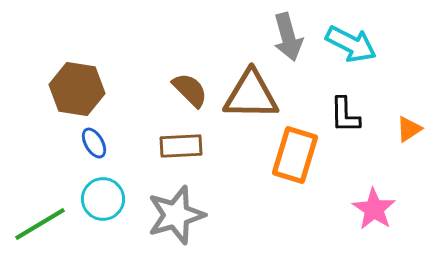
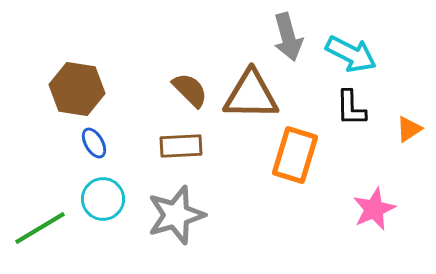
cyan arrow: moved 10 px down
black L-shape: moved 6 px right, 7 px up
pink star: rotated 15 degrees clockwise
green line: moved 4 px down
